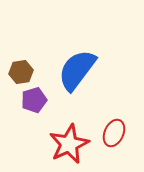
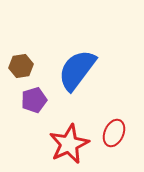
brown hexagon: moved 6 px up
